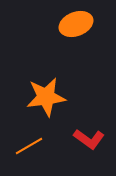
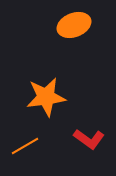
orange ellipse: moved 2 px left, 1 px down
orange line: moved 4 px left
